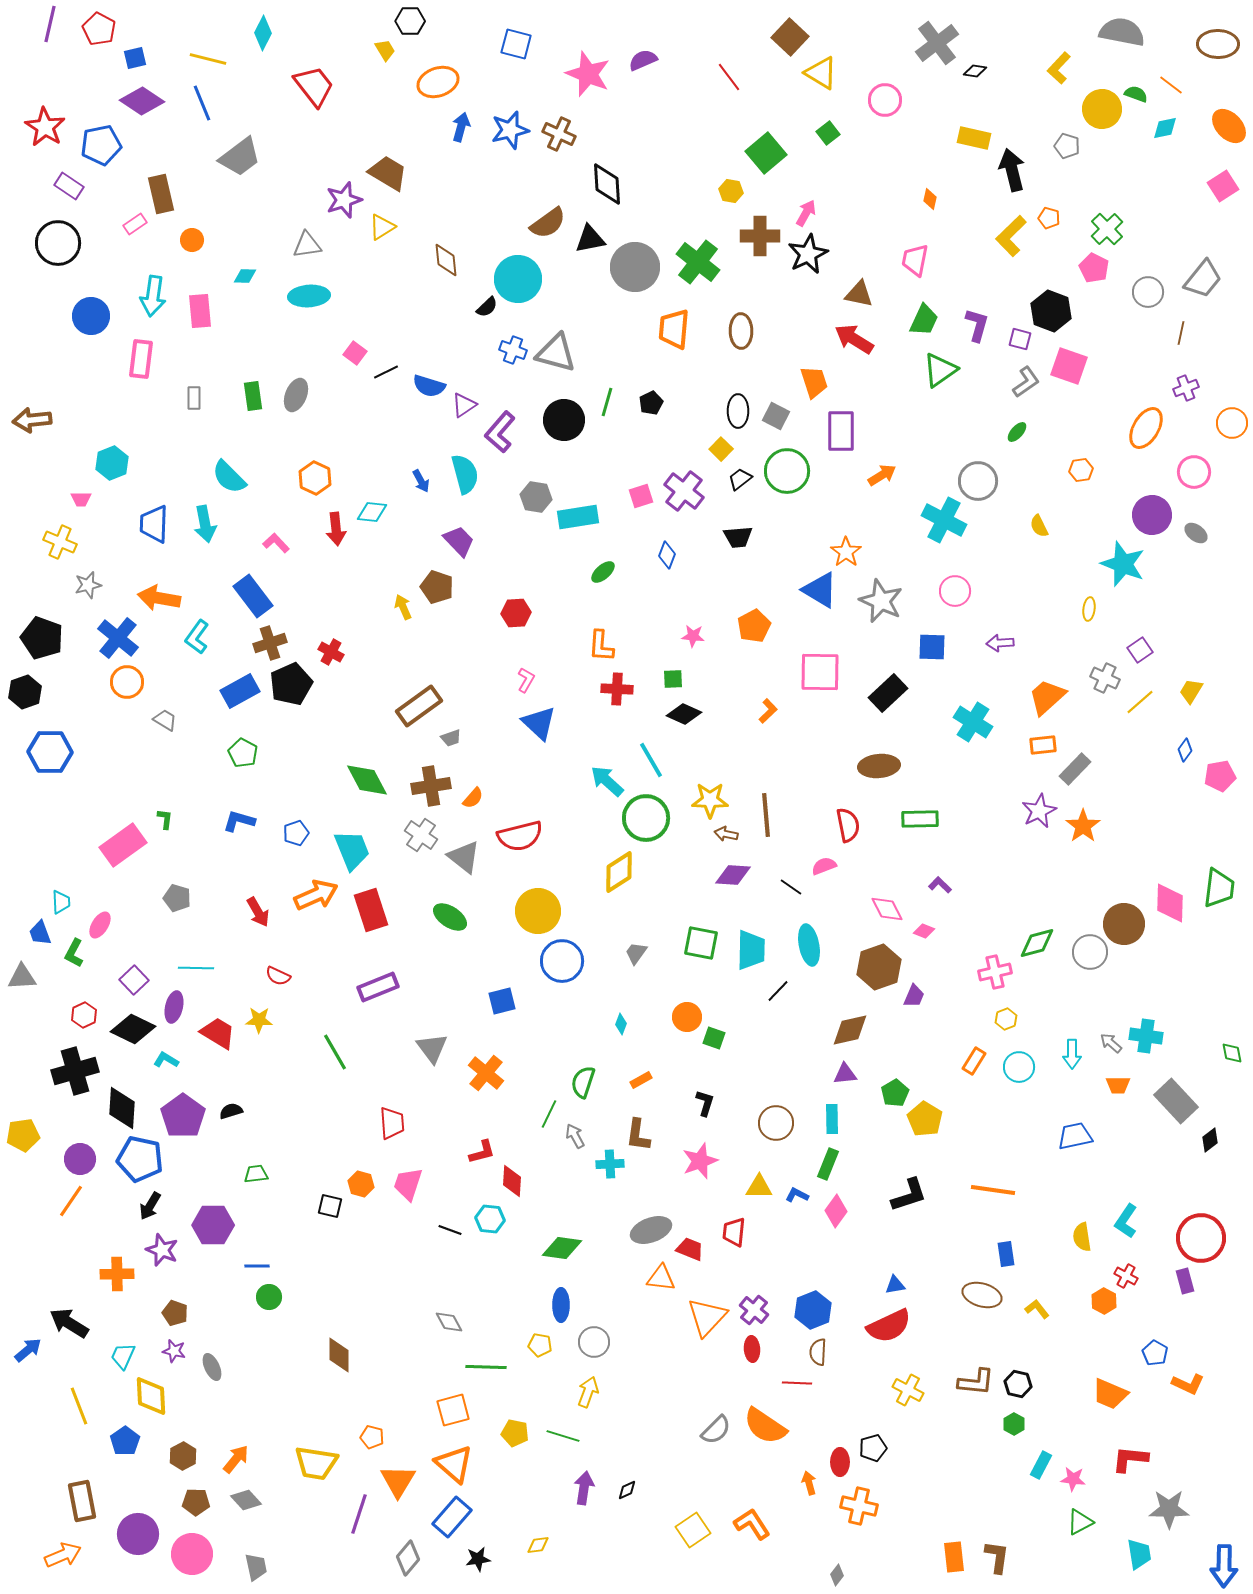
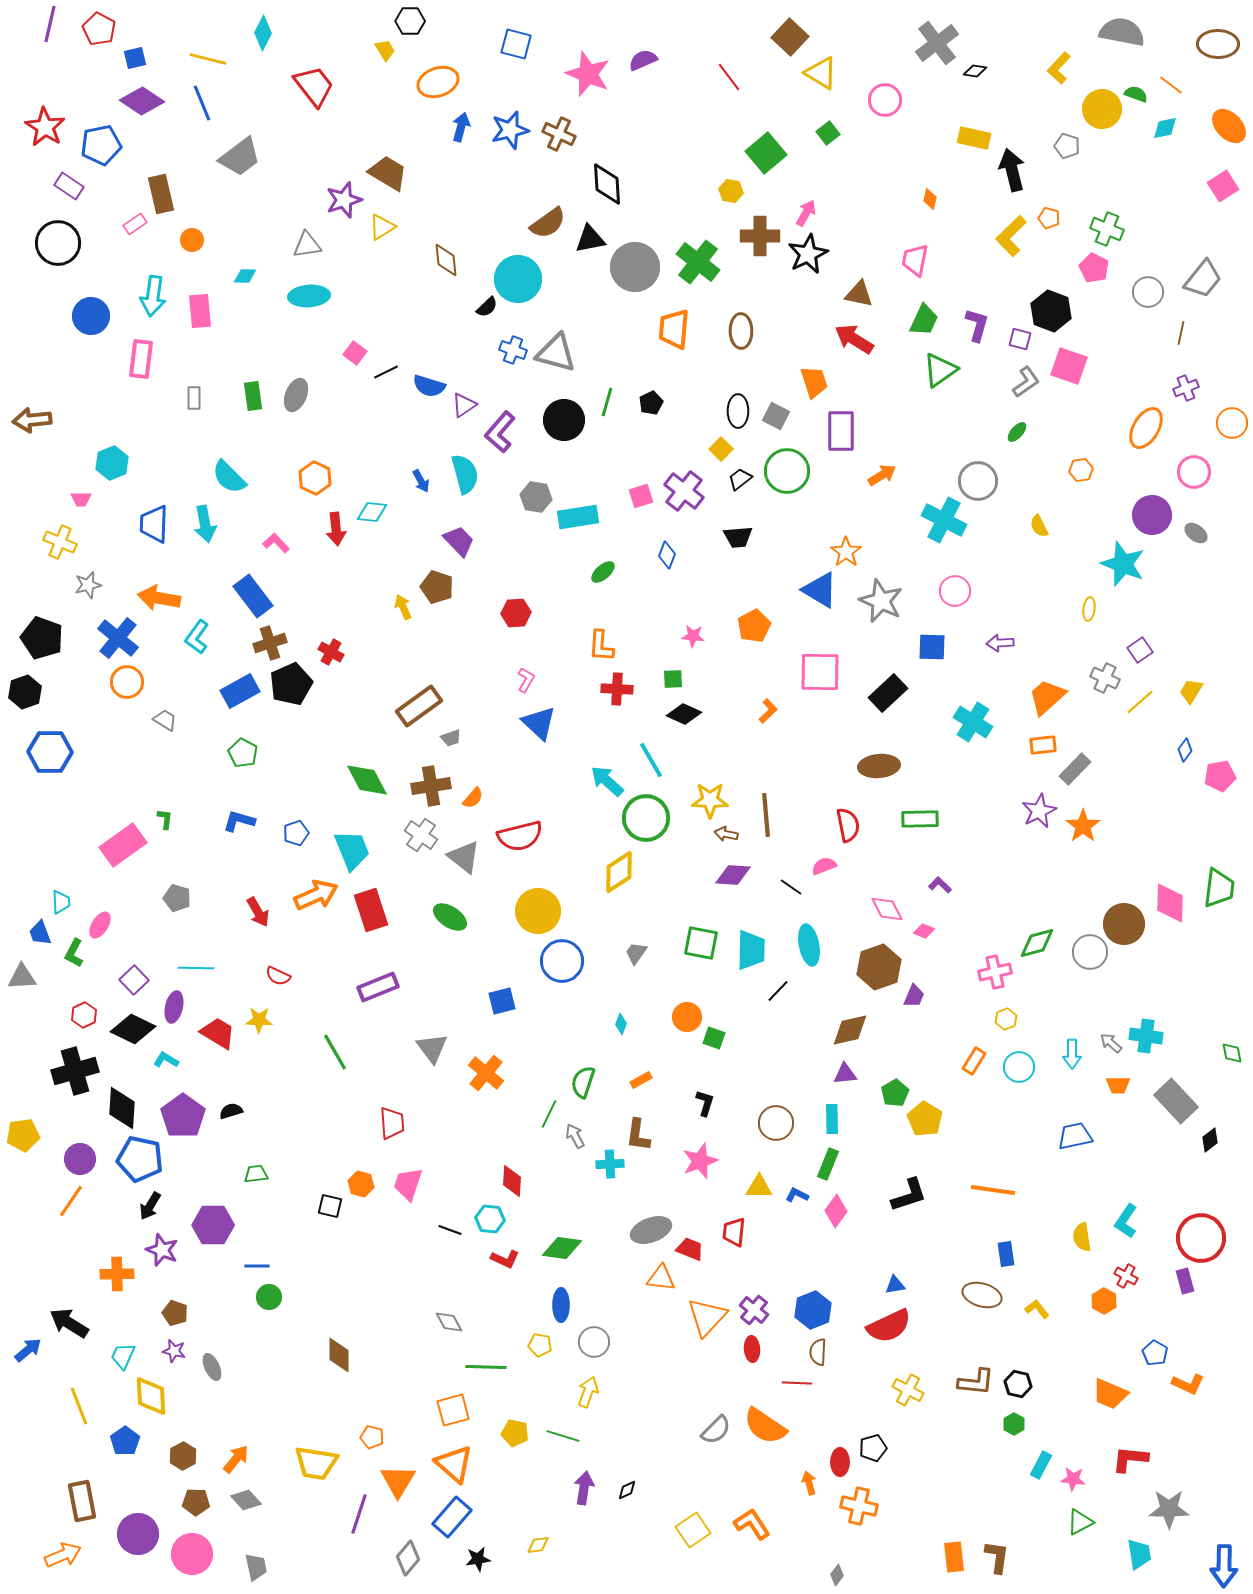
green cross at (1107, 229): rotated 24 degrees counterclockwise
red L-shape at (482, 1152): moved 23 px right, 107 px down; rotated 40 degrees clockwise
